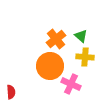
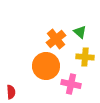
green triangle: moved 1 px left, 4 px up
orange circle: moved 4 px left
pink cross: rotated 12 degrees counterclockwise
